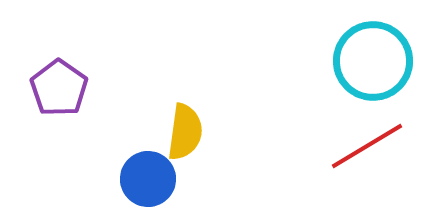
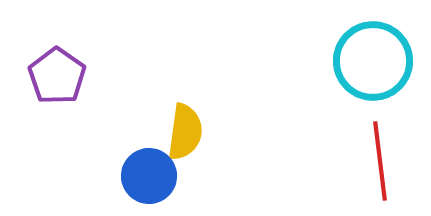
purple pentagon: moved 2 px left, 12 px up
red line: moved 13 px right, 15 px down; rotated 66 degrees counterclockwise
blue circle: moved 1 px right, 3 px up
